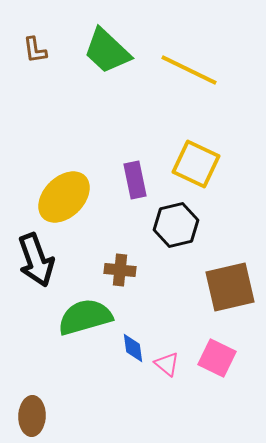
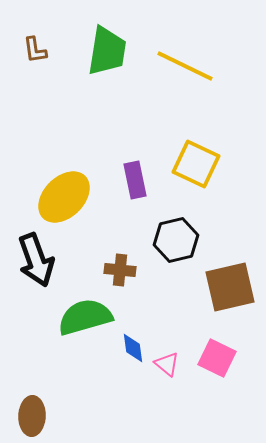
green trapezoid: rotated 124 degrees counterclockwise
yellow line: moved 4 px left, 4 px up
black hexagon: moved 15 px down
